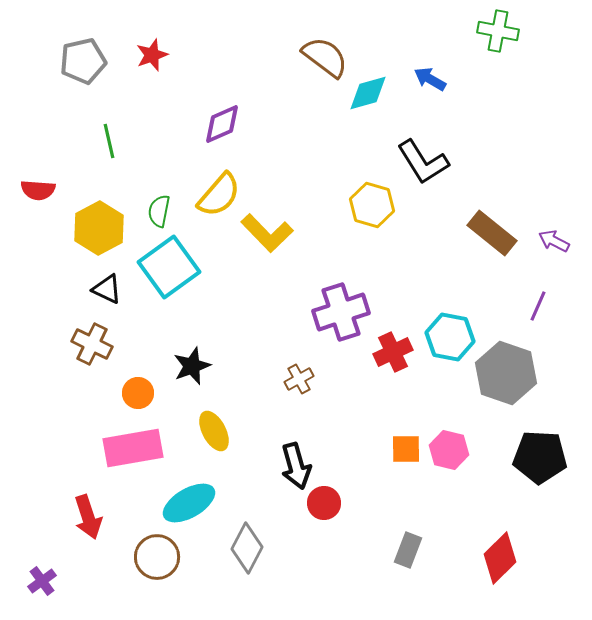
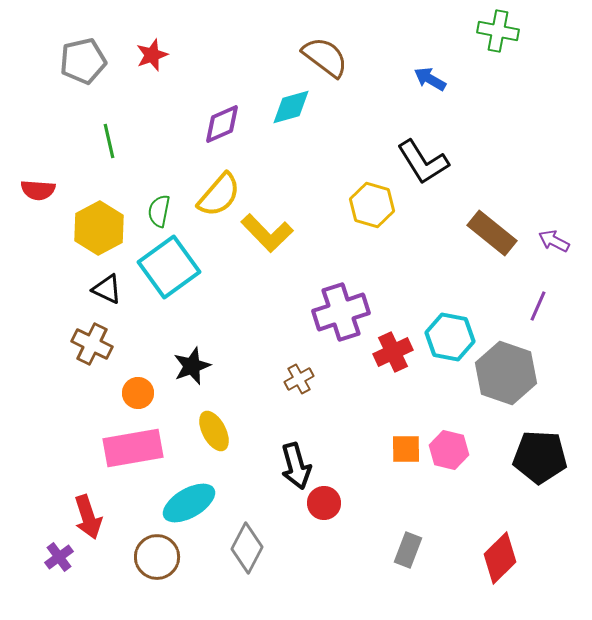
cyan diamond at (368, 93): moved 77 px left, 14 px down
purple cross at (42, 581): moved 17 px right, 24 px up
